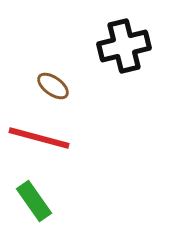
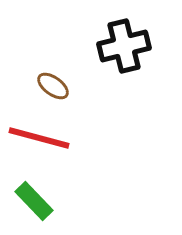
green rectangle: rotated 9 degrees counterclockwise
